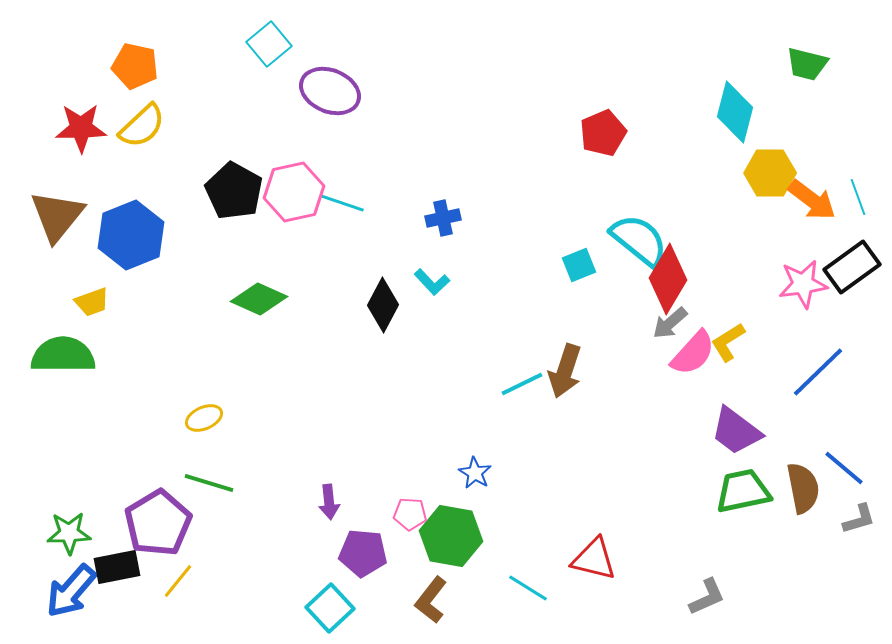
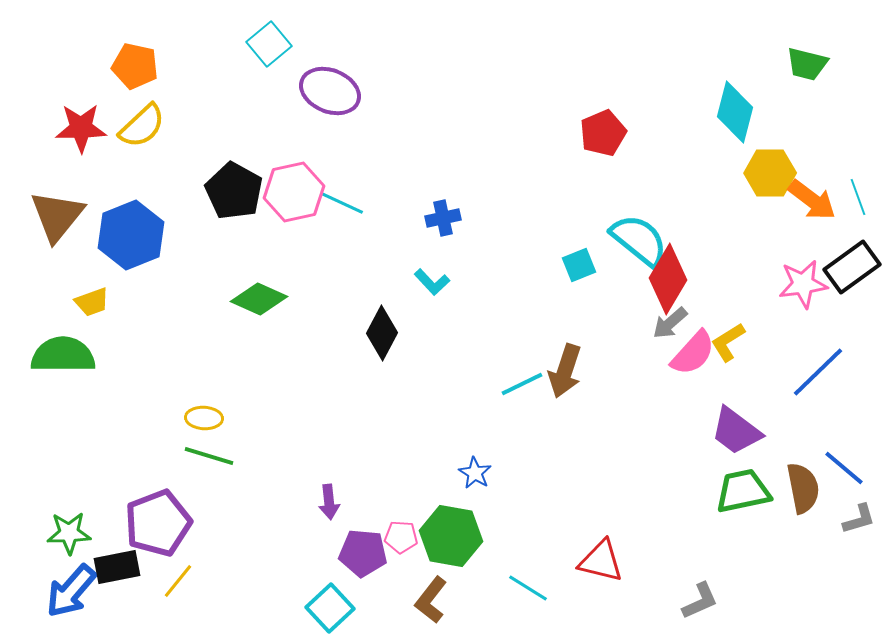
cyan line at (342, 203): rotated 6 degrees clockwise
black diamond at (383, 305): moved 1 px left, 28 px down
yellow ellipse at (204, 418): rotated 27 degrees clockwise
green line at (209, 483): moved 27 px up
pink pentagon at (410, 514): moved 9 px left, 23 px down
purple pentagon at (158, 523): rotated 10 degrees clockwise
red triangle at (594, 559): moved 7 px right, 2 px down
gray L-shape at (707, 597): moved 7 px left, 4 px down
